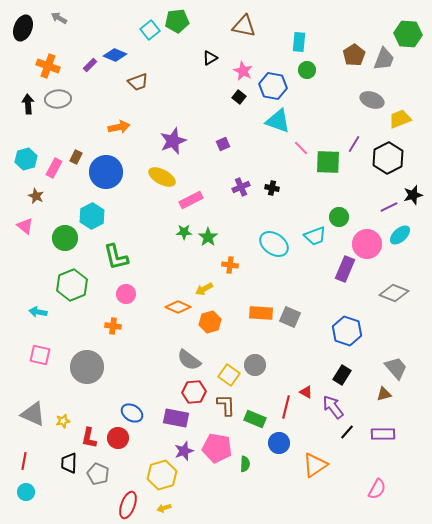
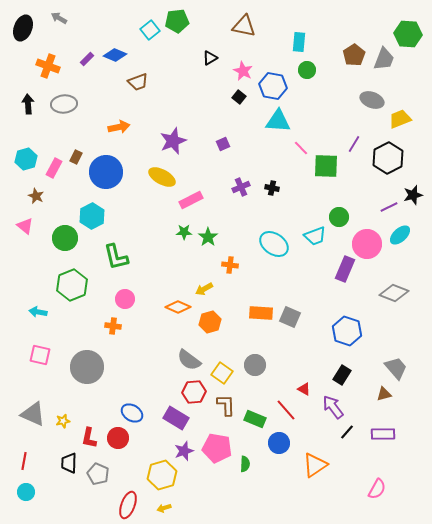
purple rectangle at (90, 65): moved 3 px left, 6 px up
gray ellipse at (58, 99): moved 6 px right, 5 px down
cyan triangle at (278, 121): rotated 16 degrees counterclockwise
green square at (328, 162): moved 2 px left, 4 px down
pink circle at (126, 294): moved 1 px left, 5 px down
yellow square at (229, 375): moved 7 px left, 2 px up
red triangle at (306, 392): moved 2 px left, 3 px up
red line at (286, 407): moved 3 px down; rotated 55 degrees counterclockwise
purple rectangle at (176, 418): rotated 20 degrees clockwise
